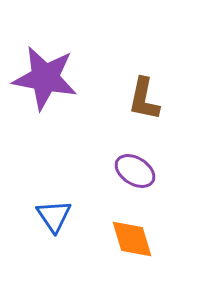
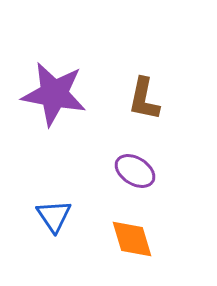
purple star: moved 9 px right, 16 px down
